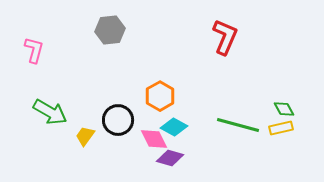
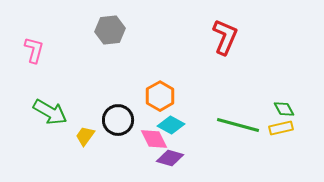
cyan diamond: moved 3 px left, 2 px up
